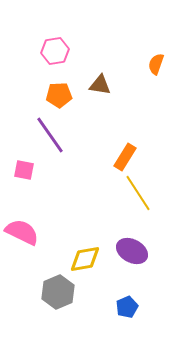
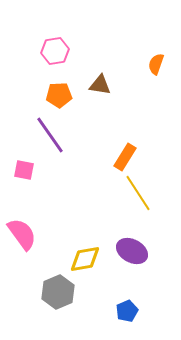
pink semicircle: moved 2 px down; rotated 28 degrees clockwise
blue pentagon: moved 4 px down
